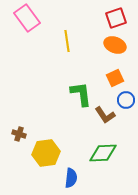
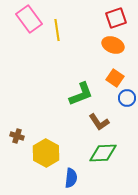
pink rectangle: moved 2 px right, 1 px down
yellow line: moved 10 px left, 11 px up
orange ellipse: moved 2 px left
orange square: rotated 30 degrees counterclockwise
green L-shape: rotated 76 degrees clockwise
blue circle: moved 1 px right, 2 px up
brown L-shape: moved 6 px left, 7 px down
brown cross: moved 2 px left, 2 px down
yellow hexagon: rotated 24 degrees counterclockwise
